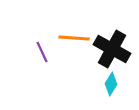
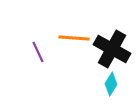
purple line: moved 4 px left
